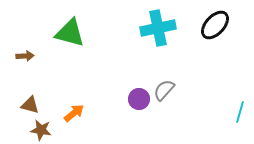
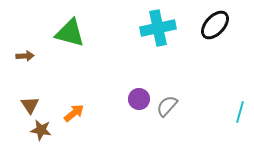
gray semicircle: moved 3 px right, 16 px down
brown triangle: rotated 42 degrees clockwise
